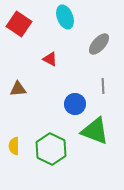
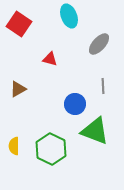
cyan ellipse: moved 4 px right, 1 px up
red triangle: rotated 14 degrees counterclockwise
brown triangle: rotated 24 degrees counterclockwise
